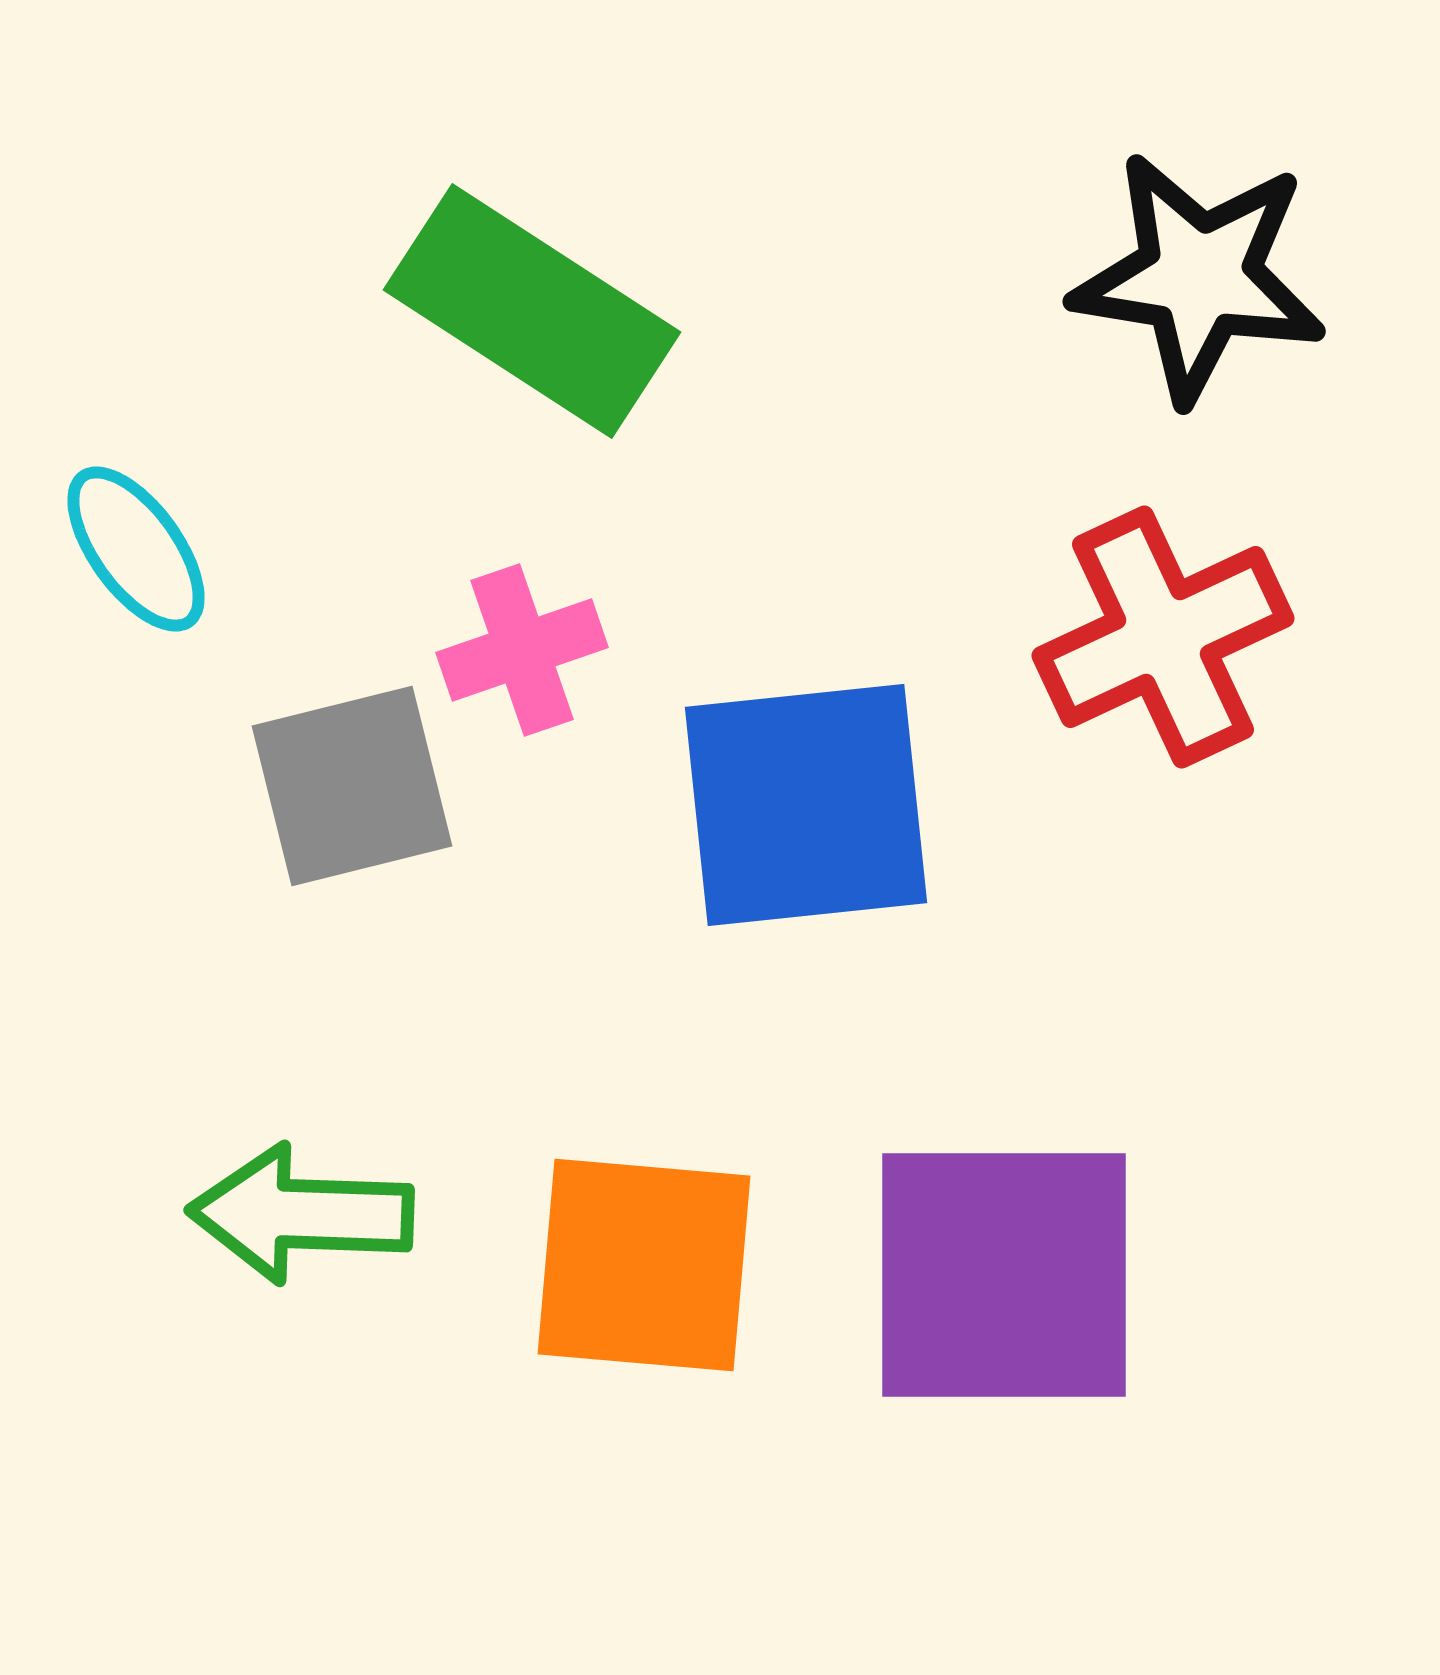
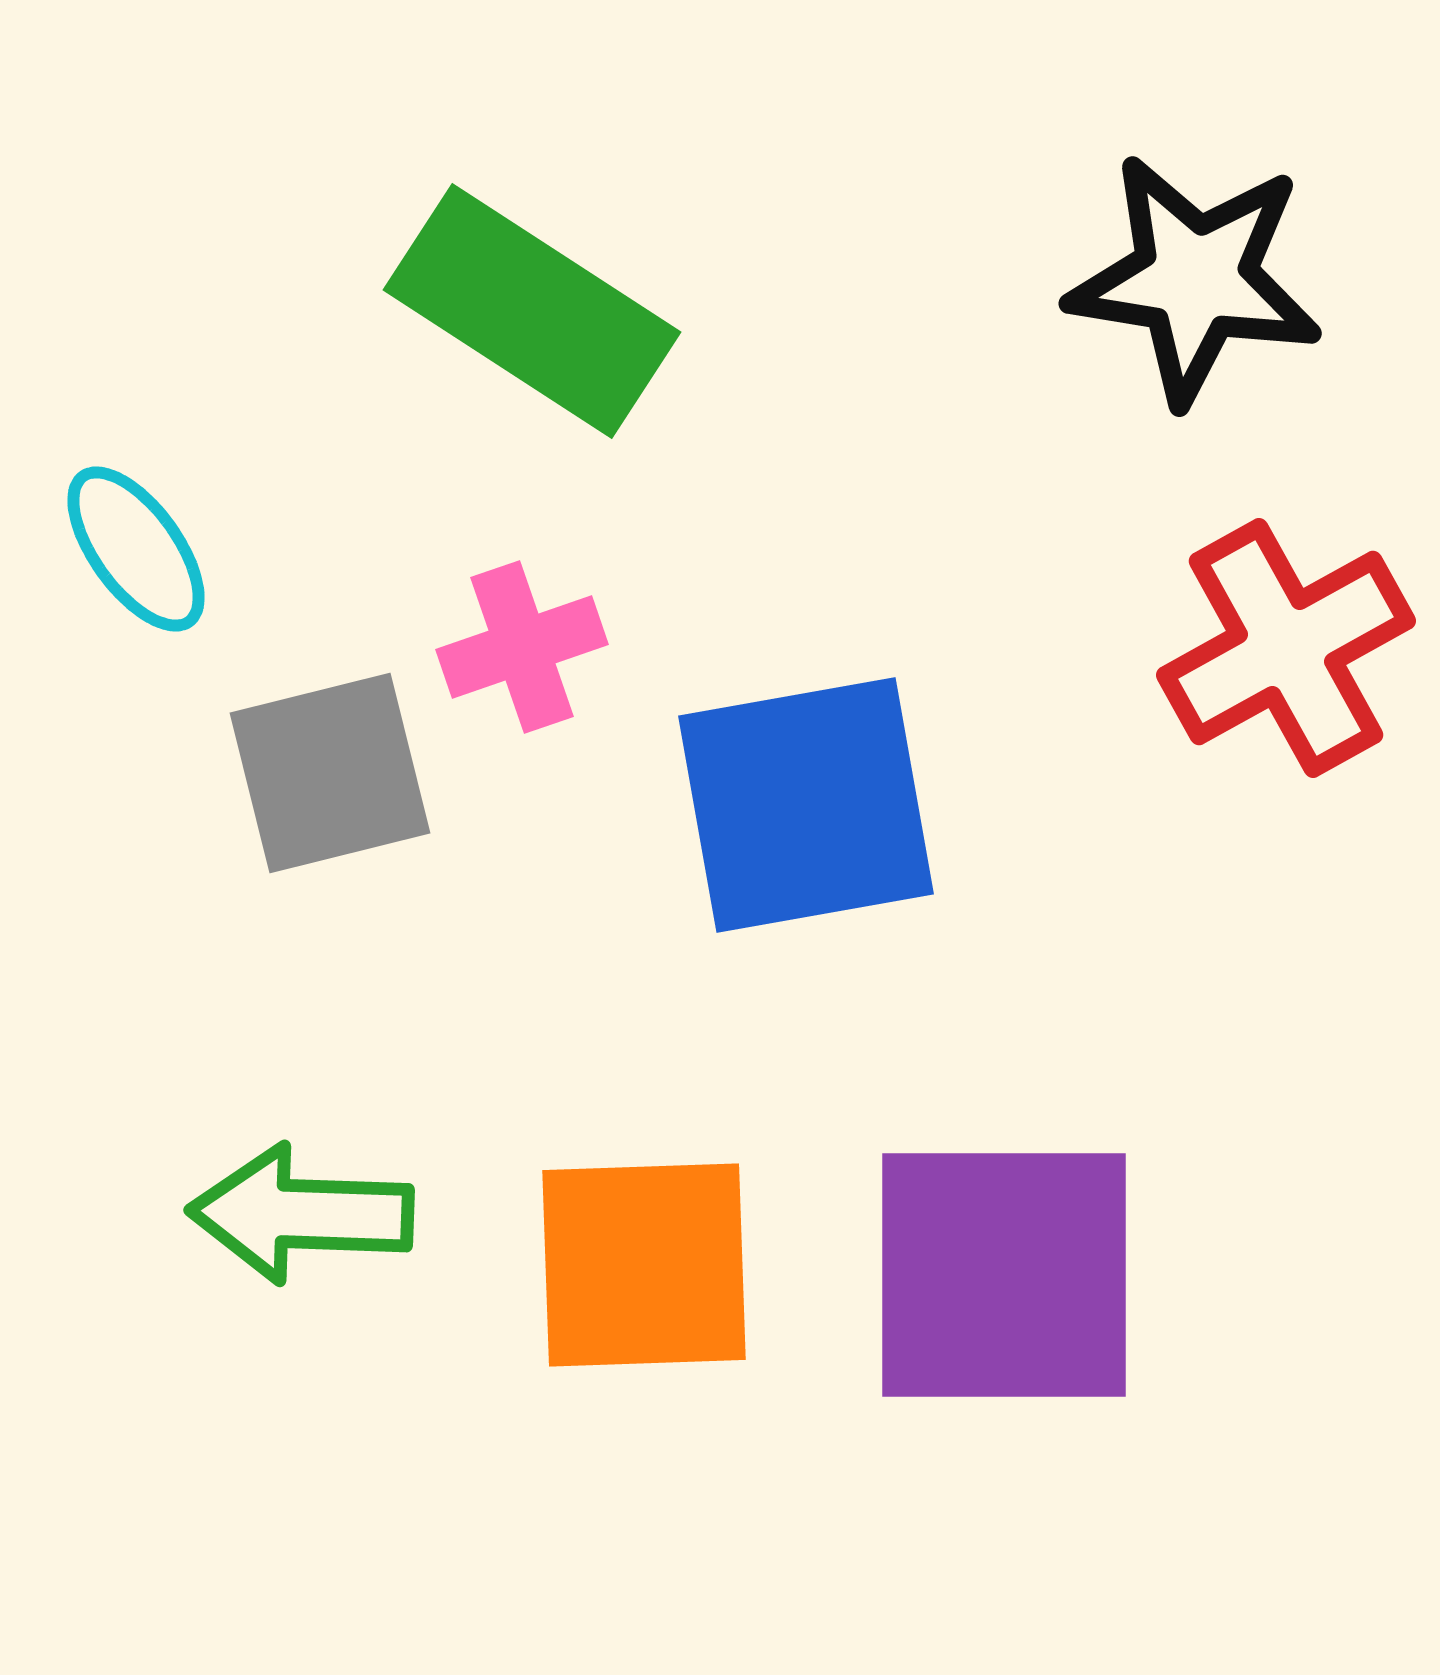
black star: moved 4 px left, 2 px down
red cross: moved 123 px right, 11 px down; rotated 4 degrees counterclockwise
pink cross: moved 3 px up
gray square: moved 22 px left, 13 px up
blue square: rotated 4 degrees counterclockwise
orange square: rotated 7 degrees counterclockwise
